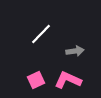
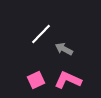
gray arrow: moved 11 px left, 2 px up; rotated 144 degrees counterclockwise
